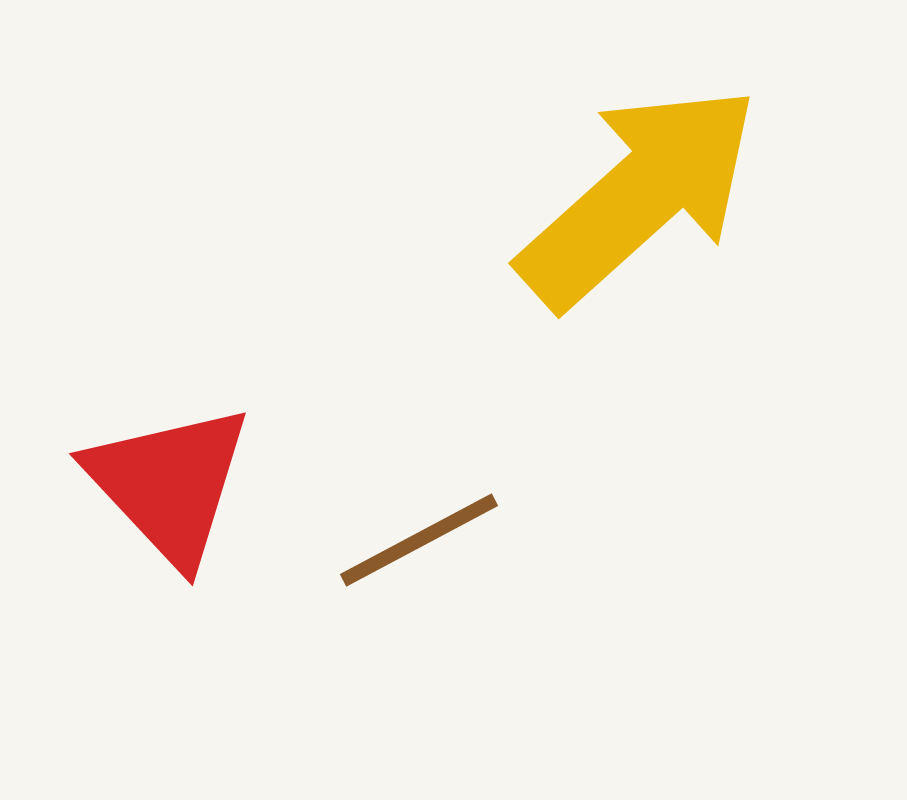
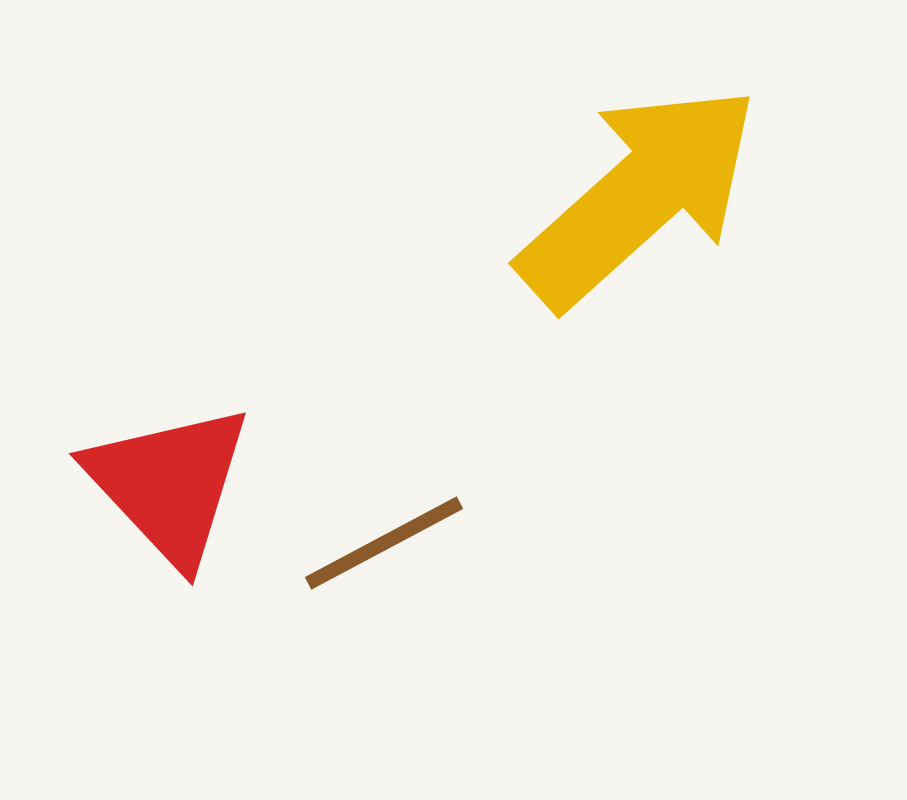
brown line: moved 35 px left, 3 px down
